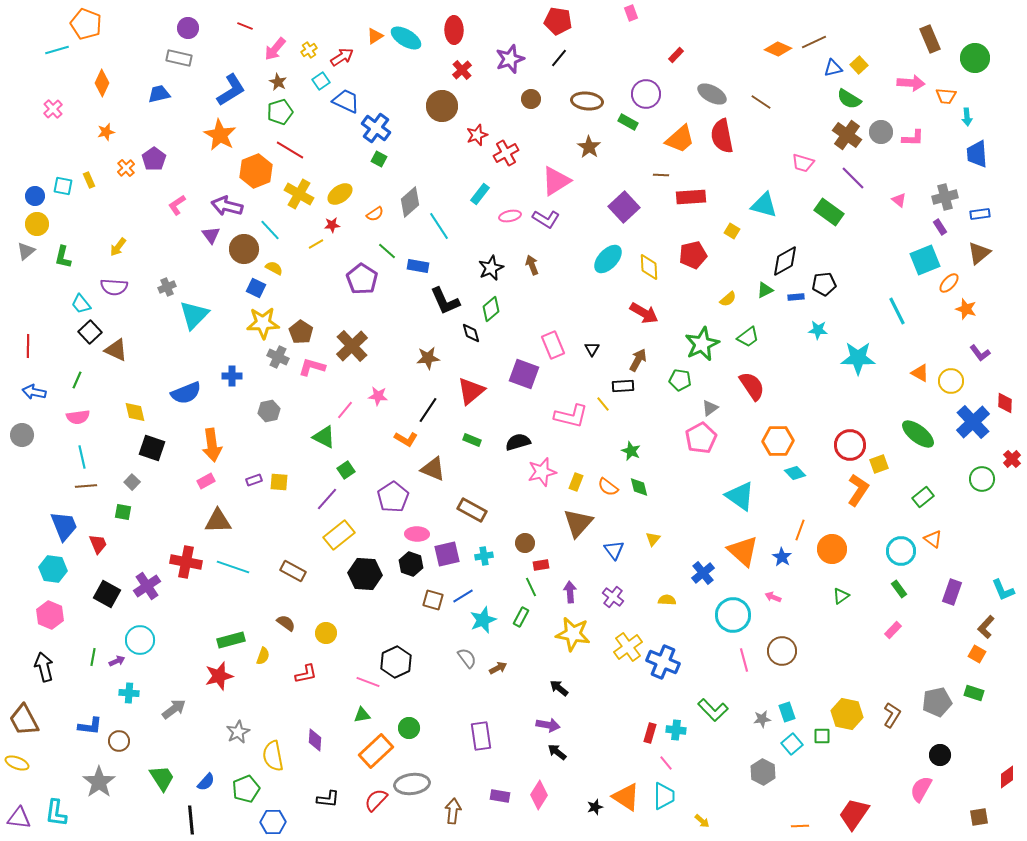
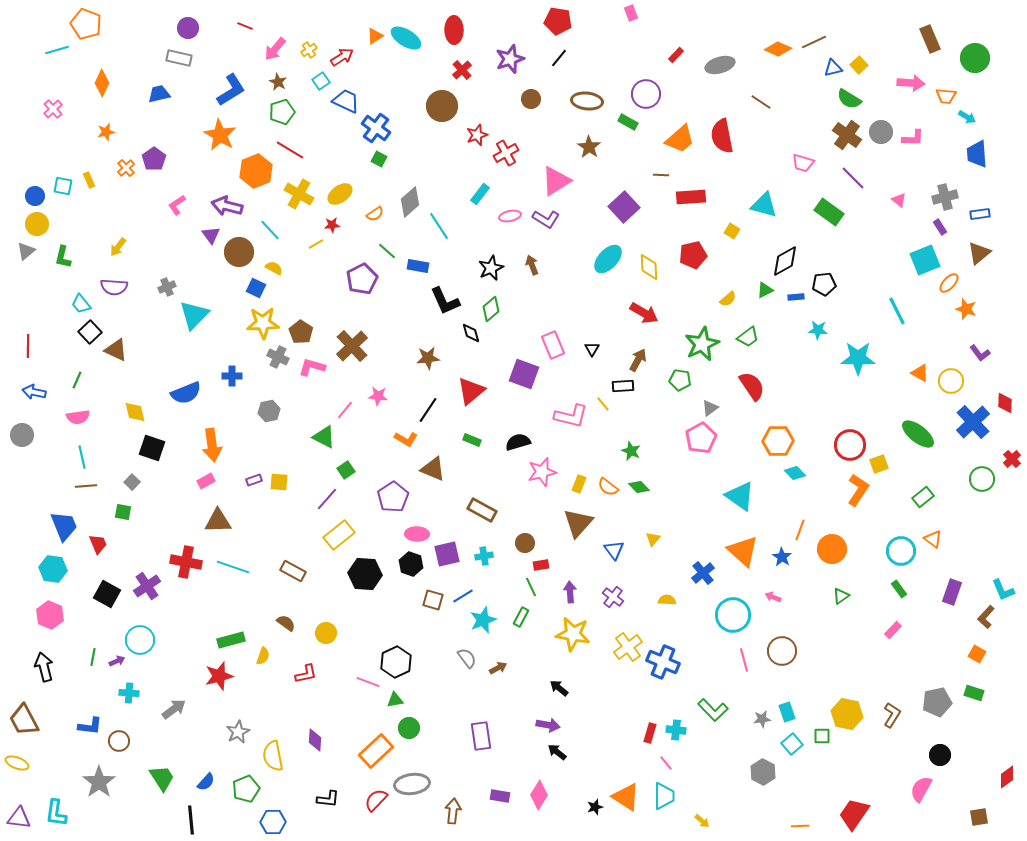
gray ellipse at (712, 94): moved 8 px right, 29 px up; rotated 44 degrees counterclockwise
green pentagon at (280, 112): moved 2 px right
cyan arrow at (967, 117): rotated 54 degrees counterclockwise
brown circle at (244, 249): moved 5 px left, 3 px down
purple pentagon at (362, 279): rotated 12 degrees clockwise
yellow rectangle at (576, 482): moved 3 px right, 2 px down
green diamond at (639, 487): rotated 30 degrees counterclockwise
brown rectangle at (472, 510): moved 10 px right
brown L-shape at (986, 627): moved 10 px up
green triangle at (362, 715): moved 33 px right, 15 px up
